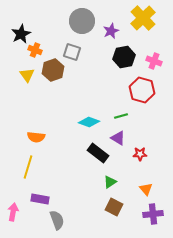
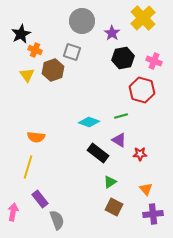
purple star: moved 1 px right, 2 px down; rotated 14 degrees counterclockwise
black hexagon: moved 1 px left, 1 px down
purple triangle: moved 1 px right, 2 px down
purple rectangle: rotated 42 degrees clockwise
